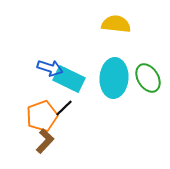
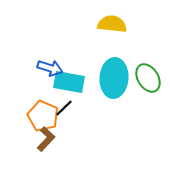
yellow semicircle: moved 4 px left
cyan rectangle: moved 3 px down; rotated 16 degrees counterclockwise
orange pentagon: moved 1 px right; rotated 28 degrees counterclockwise
brown L-shape: moved 1 px right, 2 px up
